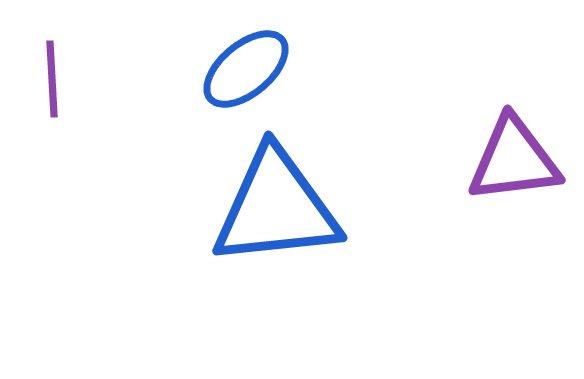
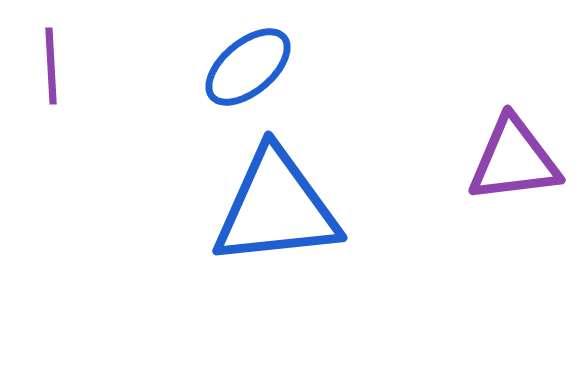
blue ellipse: moved 2 px right, 2 px up
purple line: moved 1 px left, 13 px up
